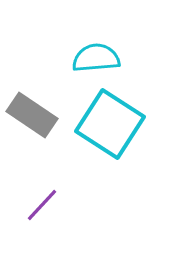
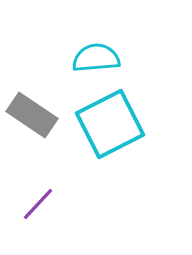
cyan square: rotated 30 degrees clockwise
purple line: moved 4 px left, 1 px up
